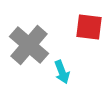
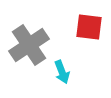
gray cross: rotated 15 degrees clockwise
